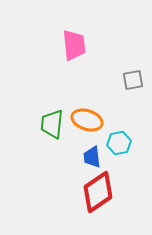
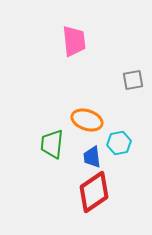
pink trapezoid: moved 4 px up
green trapezoid: moved 20 px down
red diamond: moved 4 px left
